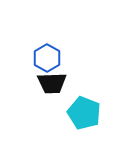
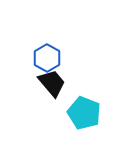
black trapezoid: rotated 128 degrees counterclockwise
